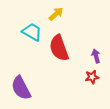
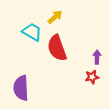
yellow arrow: moved 1 px left, 3 px down
red semicircle: moved 2 px left
purple arrow: moved 1 px right, 1 px down; rotated 16 degrees clockwise
purple semicircle: rotated 25 degrees clockwise
